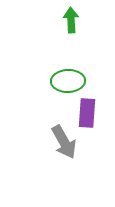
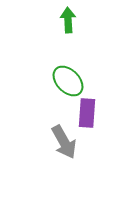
green arrow: moved 3 px left
green ellipse: rotated 48 degrees clockwise
